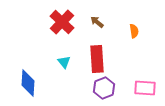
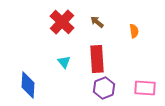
blue diamond: moved 2 px down
